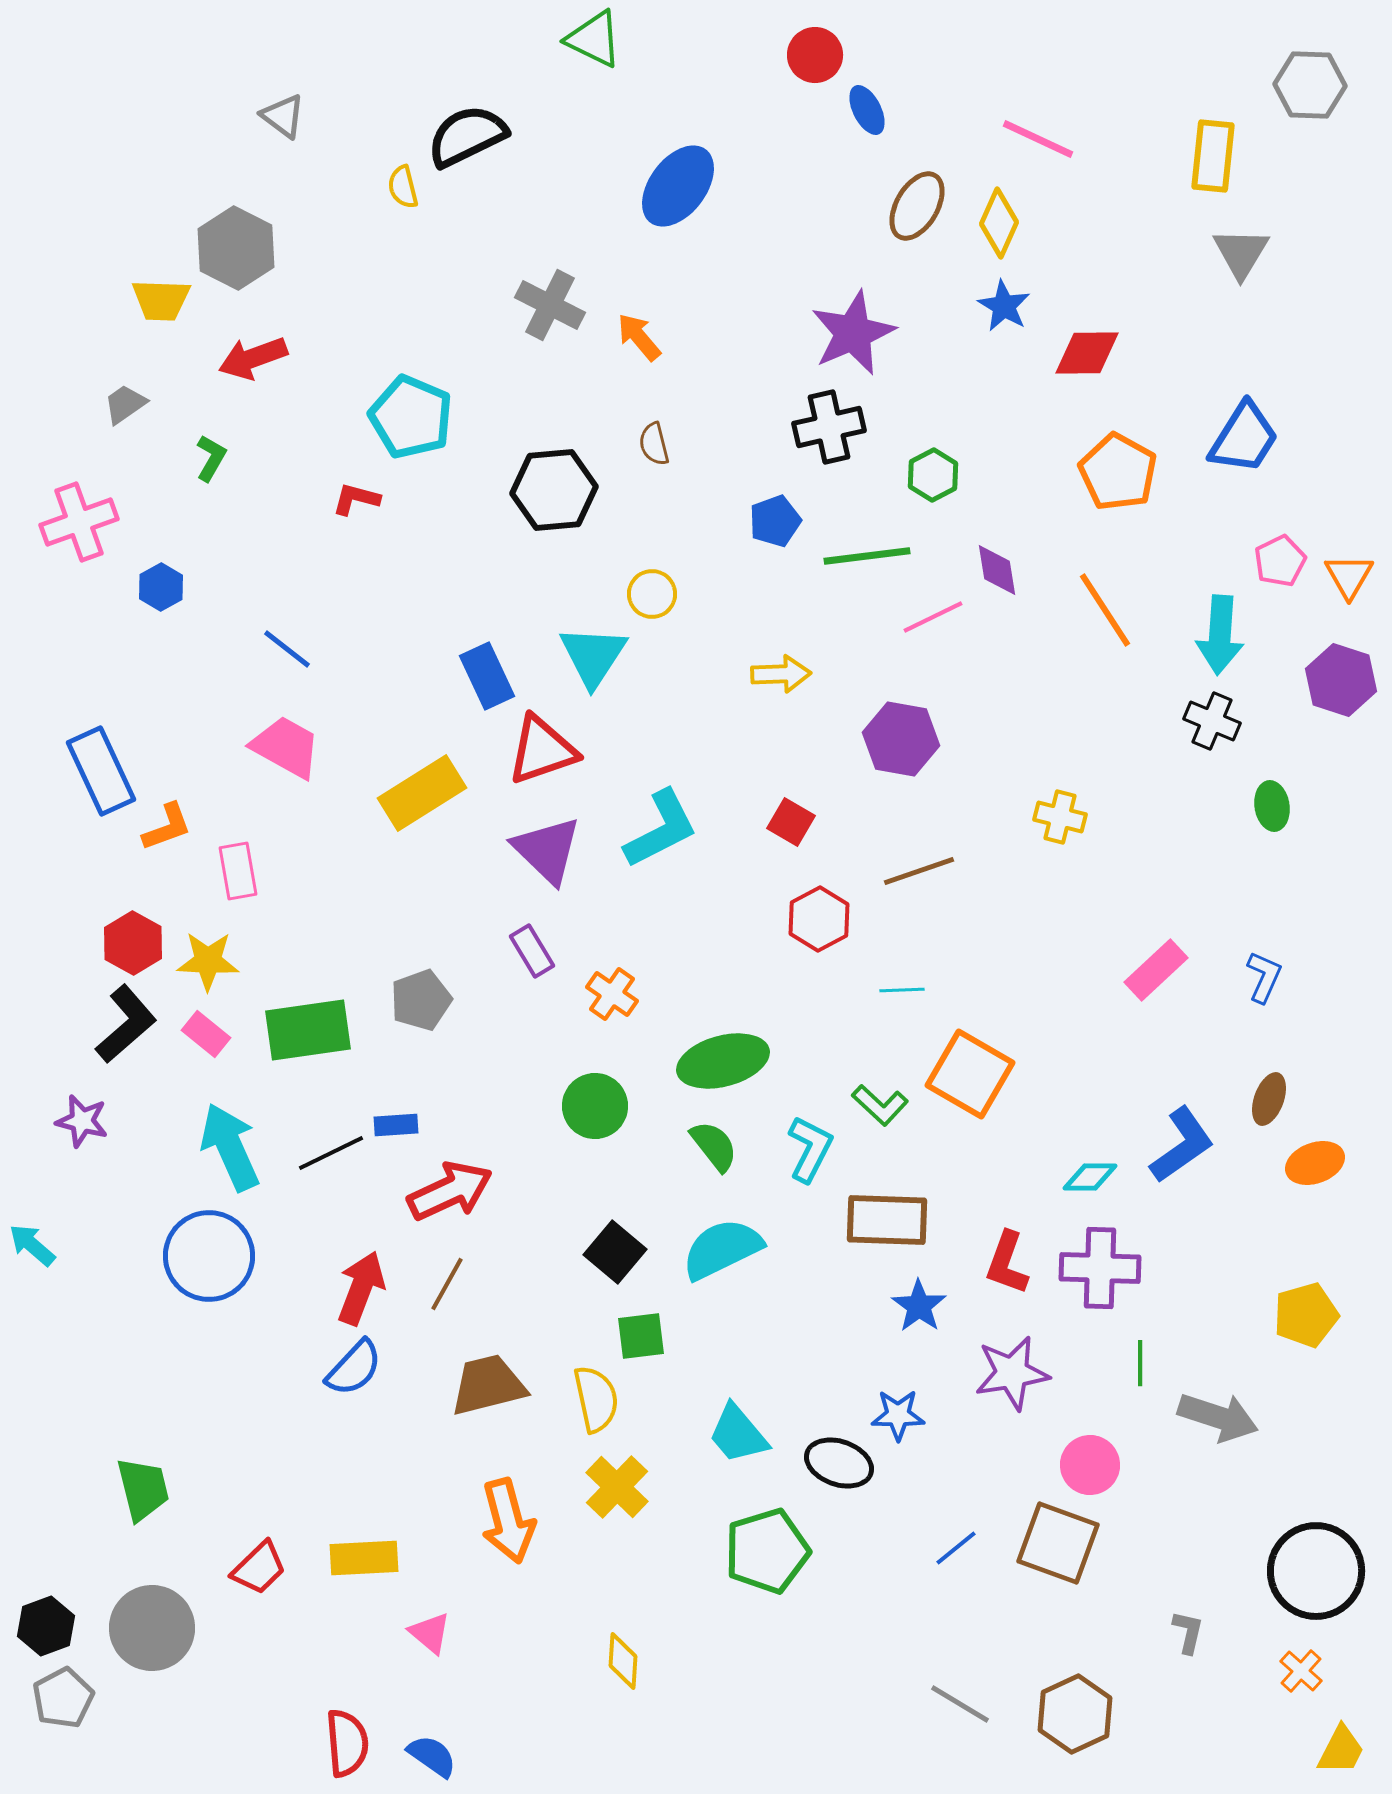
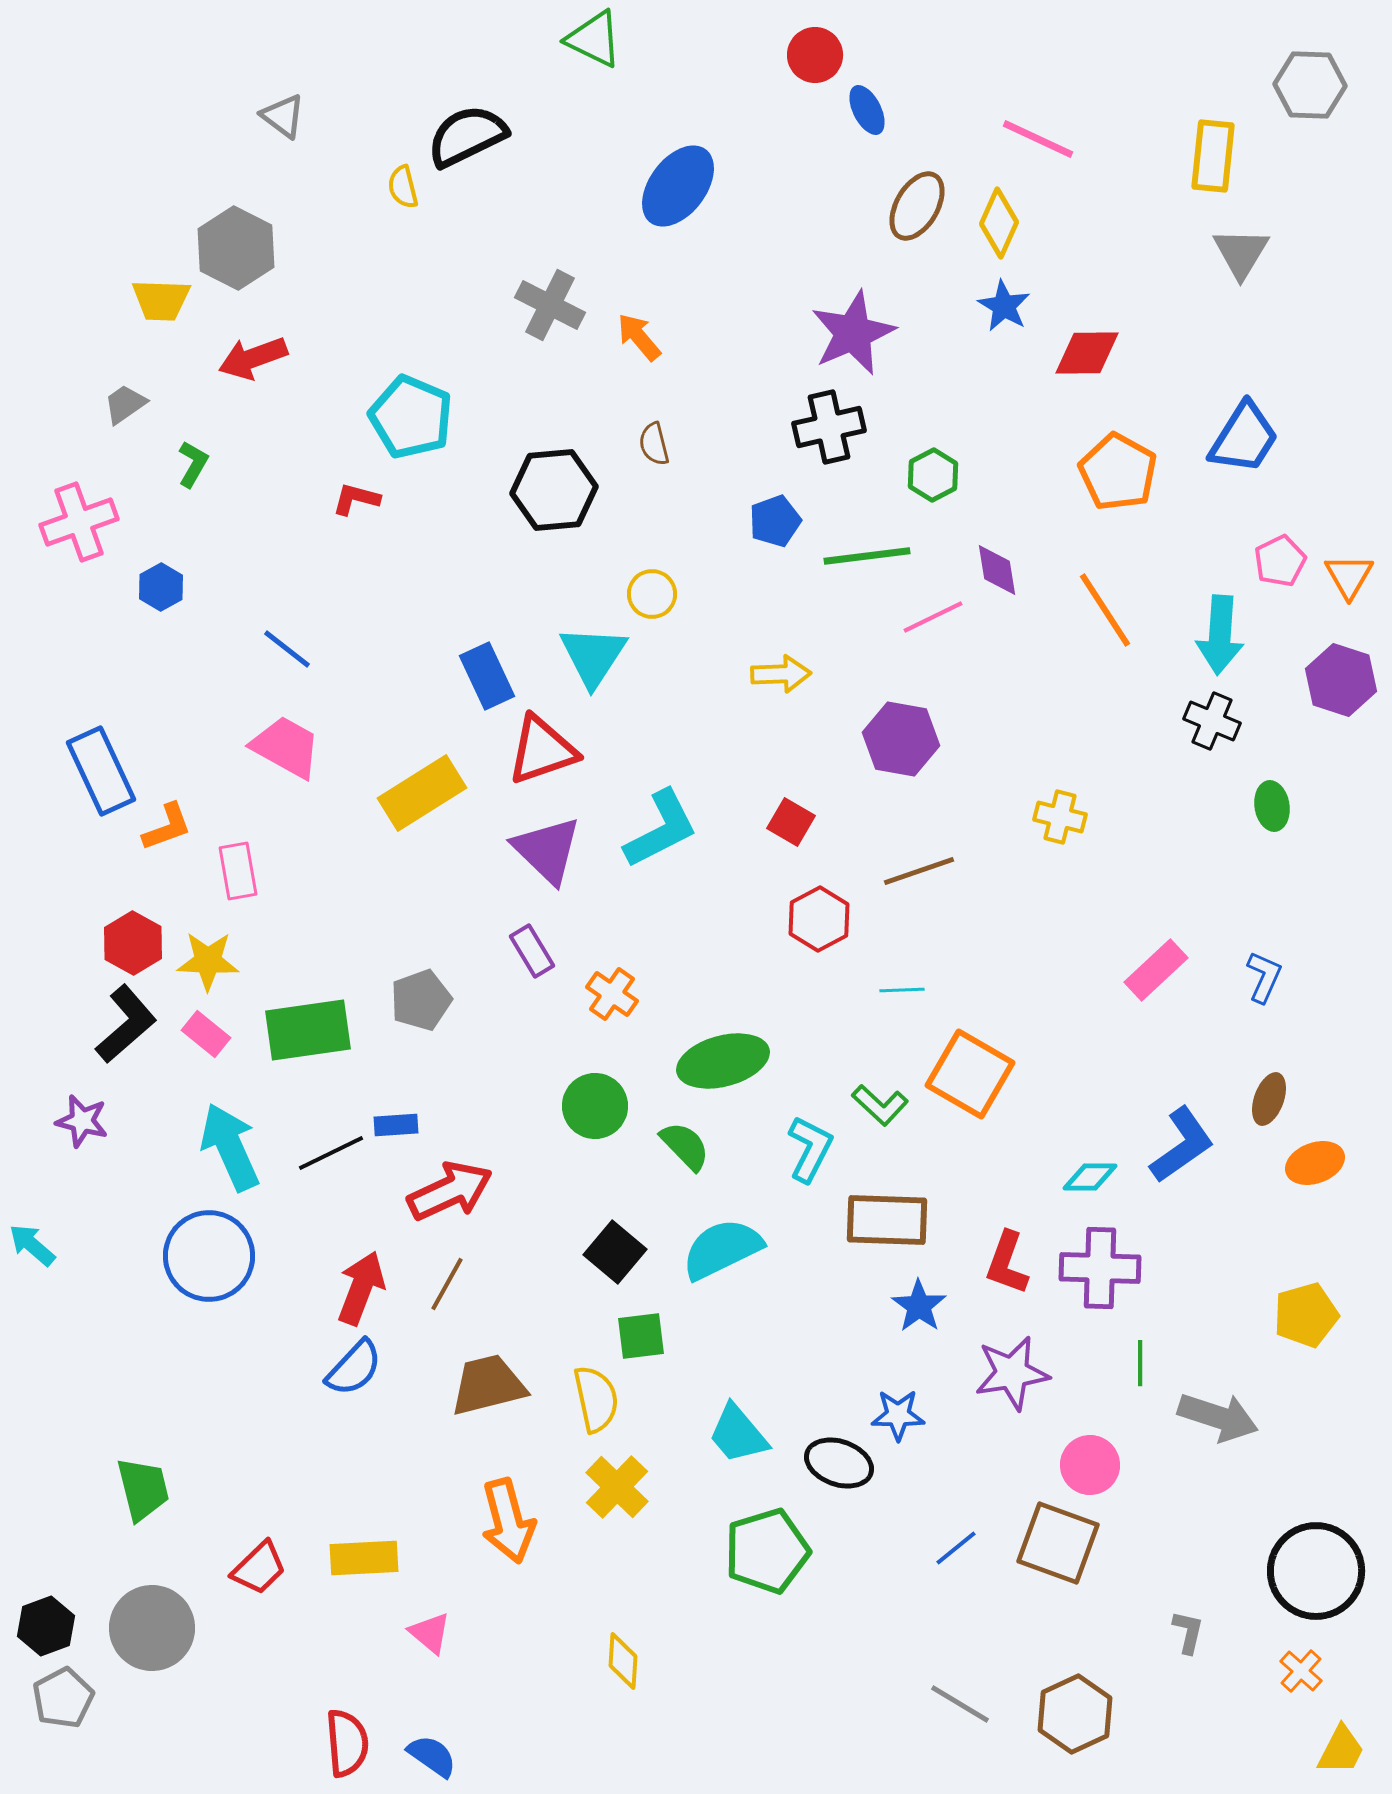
green L-shape at (211, 458): moved 18 px left, 6 px down
green semicircle at (714, 1146): moved 29 px left; rotated 6 degrees counterclockwise
